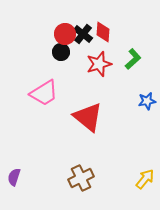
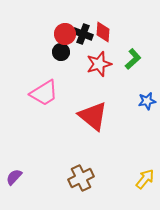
black cross: rotated 18 degrees counterclockwise
red triangle: moved 5 px right, 1 px up
purple semicircle: rotated 24 degrees clockwise
